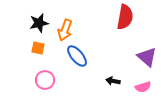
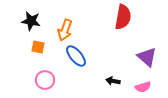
red semicircle: moved 2 px left
black star: moved 8 px left, 2 px up; rotated 24 degrees clockwise
orange square: moved 1 px up
blue ellipse: moved 1 px left
